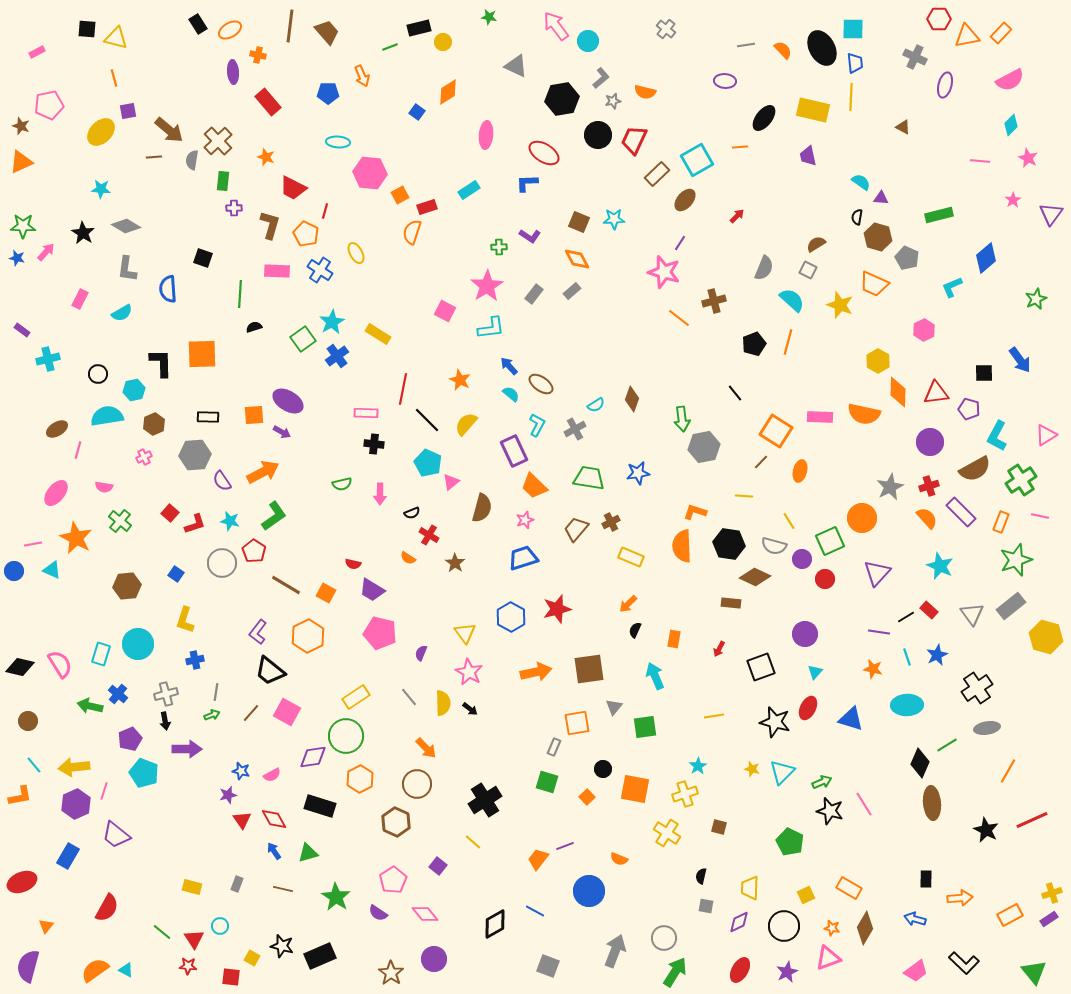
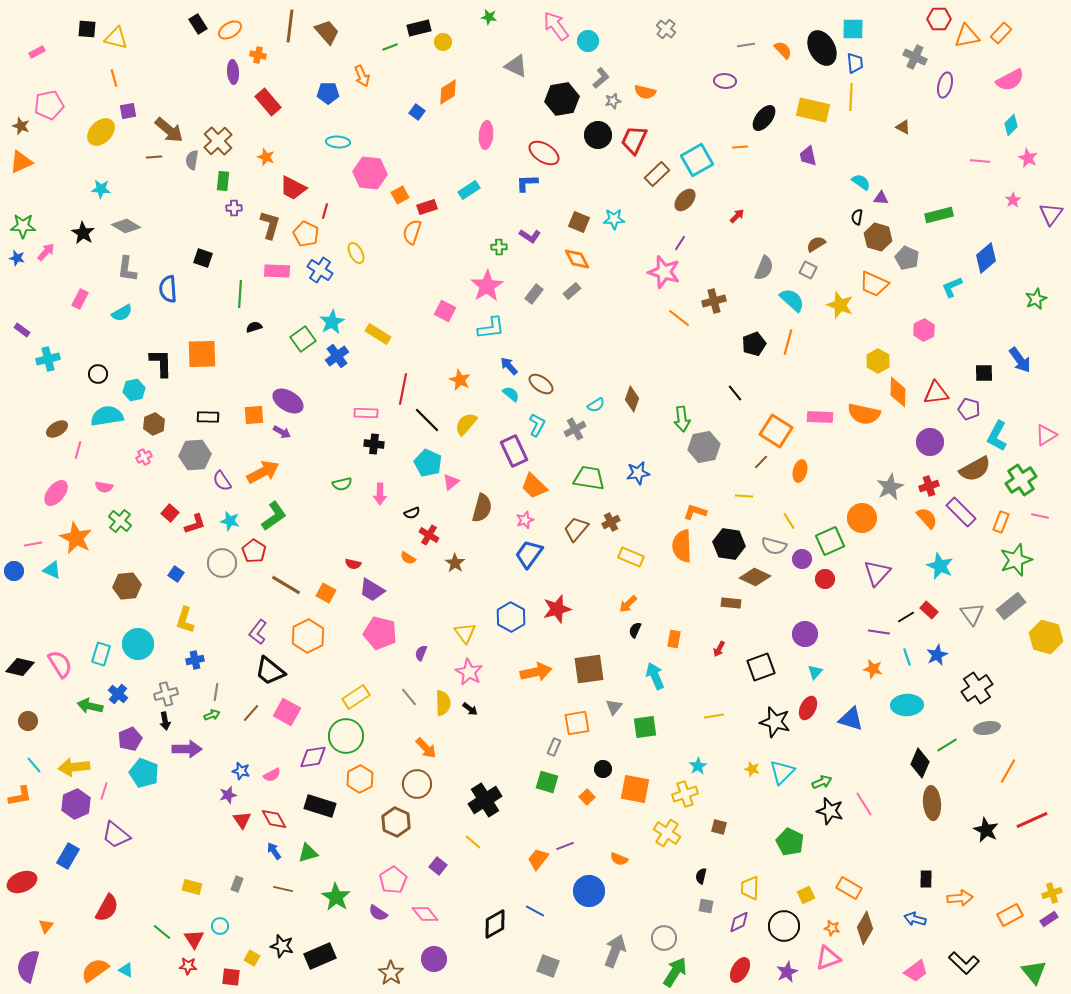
blue trapezoid at (523, 558): moved 6 px right, 4 px up; rotated 36 degrees counterclockwise
